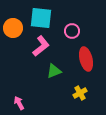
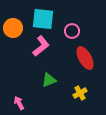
cyan square: moved 2 px right, 1 px down
red ellipse: moved 1 px left, 1 px up; rotated 15 degrees counterclockwise
green triangle: moved 5 px left, 9 px down
